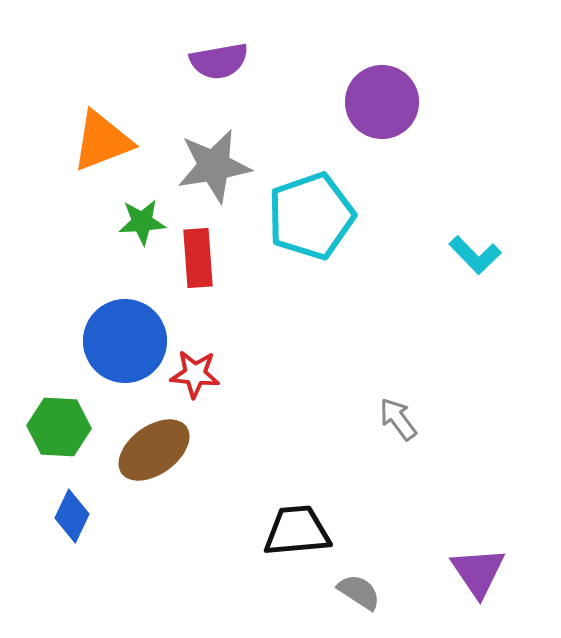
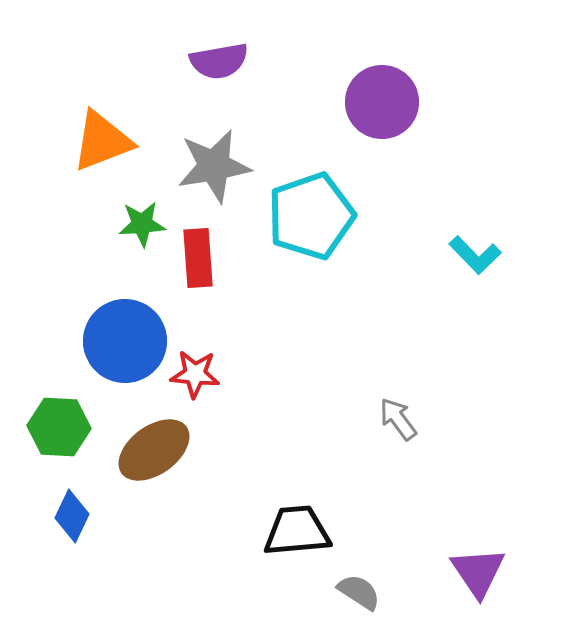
green star: moved 2 px down
